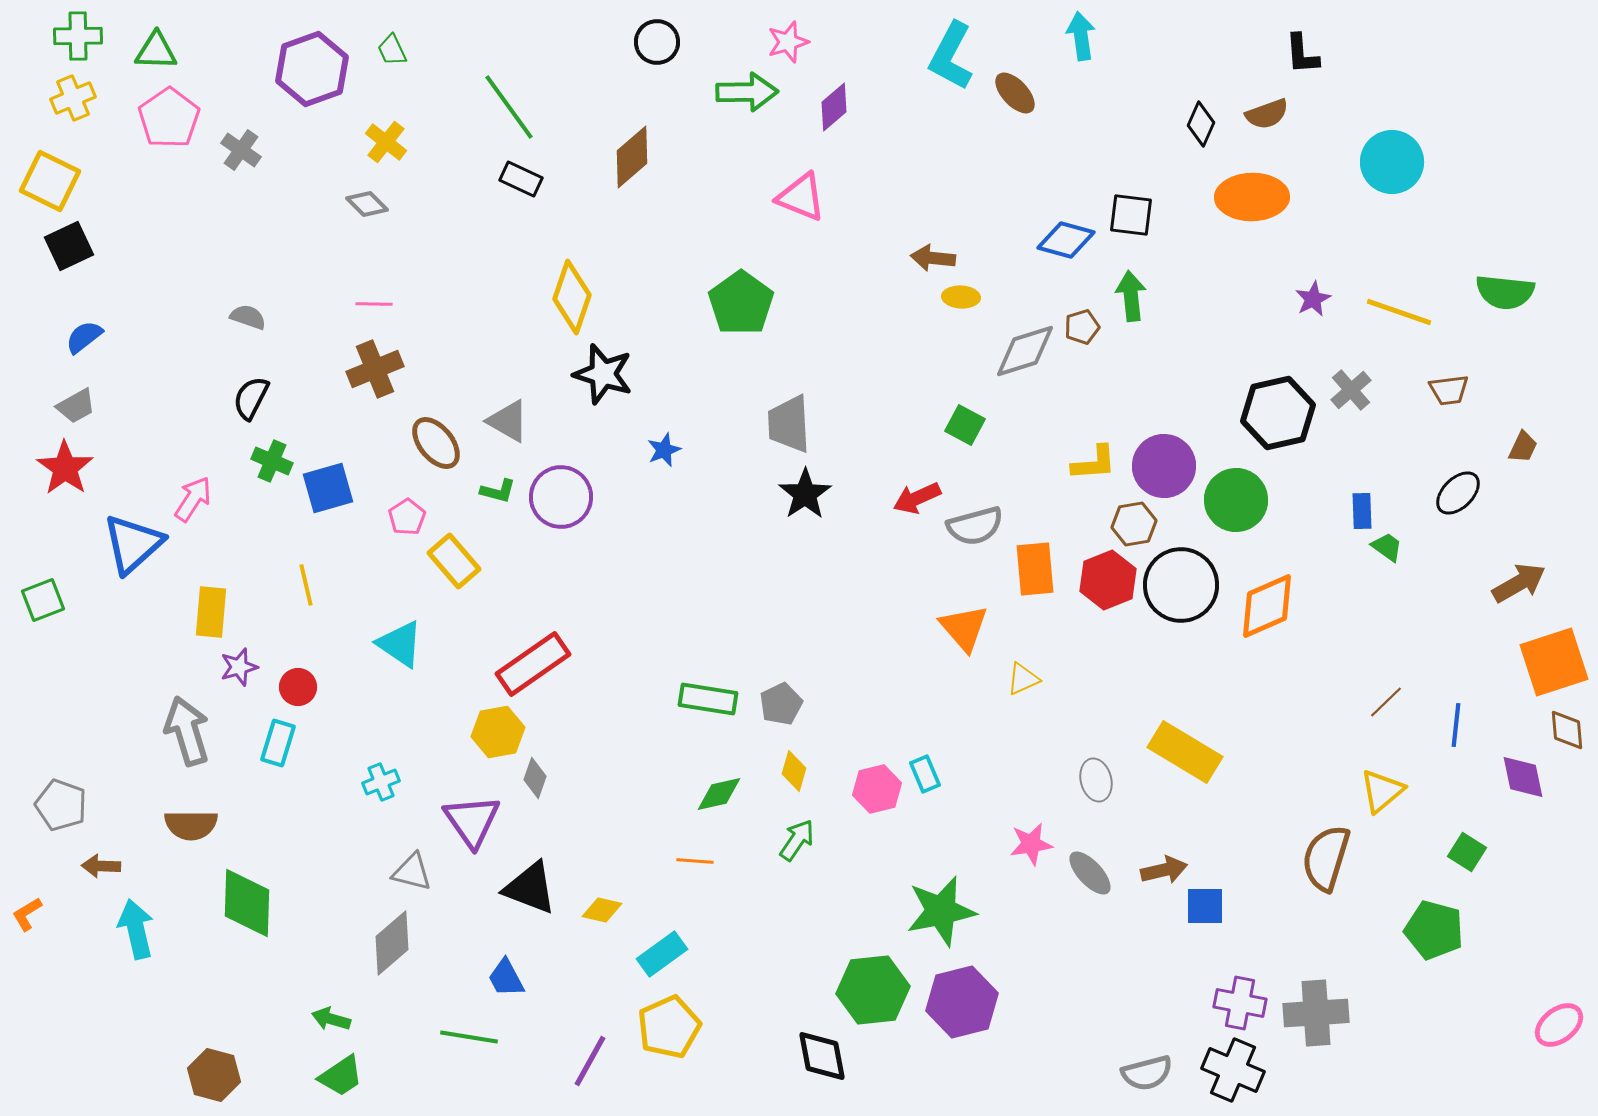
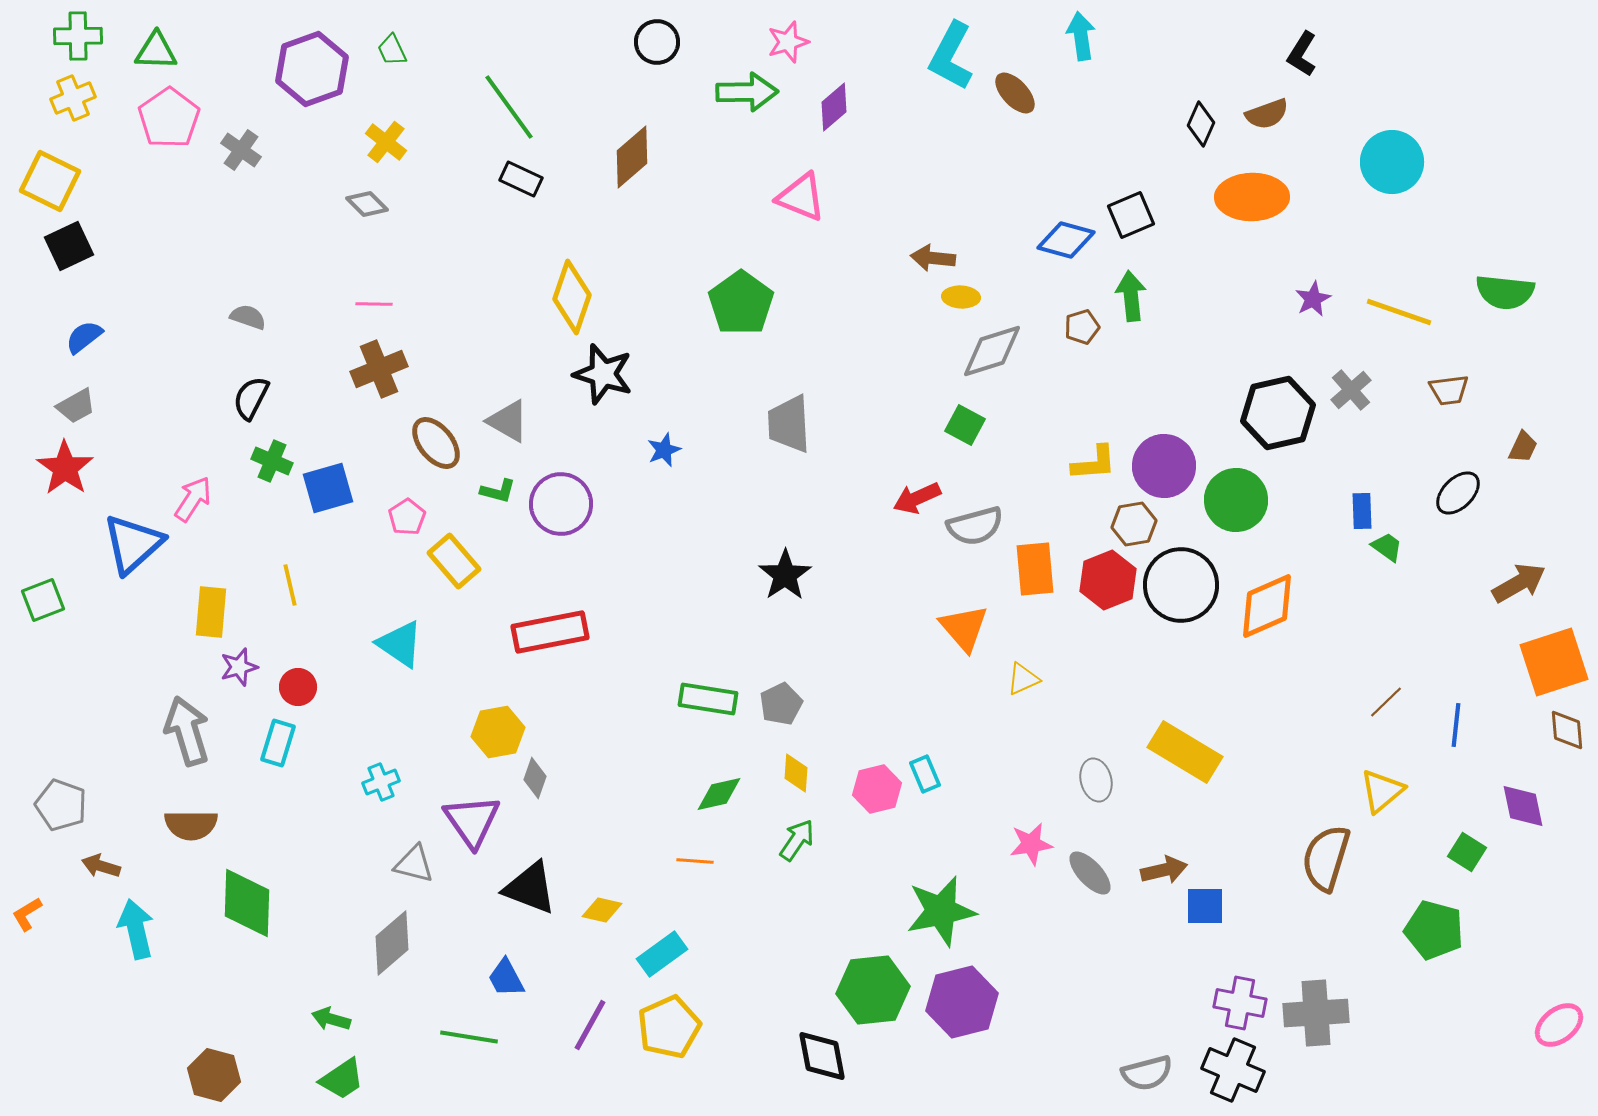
black L-shape at (1302, 54): rotated 36 degrees clockwise
black square at (1131, 215): rotated 30 degrees counterclockwise
gray diamond at (1025, 351): moved 33 px left
brown cross at (375, 369): moved 4 px right
black star at (805, 494): moved 20 px left, 81 px down
purple circle at (561, 497): moved 7 px down
yellow line at (306, 585): moved 16 px left
red rectangle at (533, 664): moved 17 px right, 32 px up; rotated 24 degrees clockwise
yellow diamond at (794, 771): moved 2 px right, 2 px down; rotated 12 degrees counterclockwise
purple diamond at (1523, 777): moved 29 px down
brown arrow at (101, 866): rotated 15 degrees clockwise
gray triangle at (412, 872): moved 2 px right, 8 px up
purple line at (590, 1061): moved 36 px up
green trapezoid at (341, 1076): moved 1 px right, 3 px down
